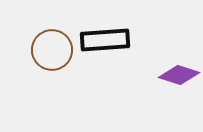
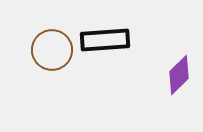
purple diamond: rotated 63 degrees counterclockwise
